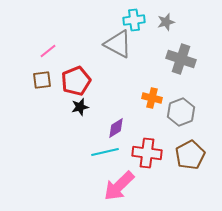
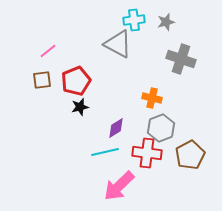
gray hexagon: moved 20 px left, 16 px down
